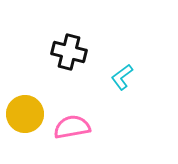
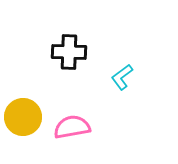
black cross: rotated 12 degrees counterclockwise
yellow circle: moved 2 px left, 3 px down
